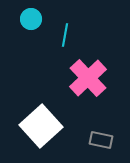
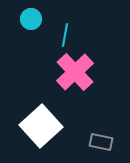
pink cross: moved 13 px left, 6 px up
gray rectangle: moved 2 px down
